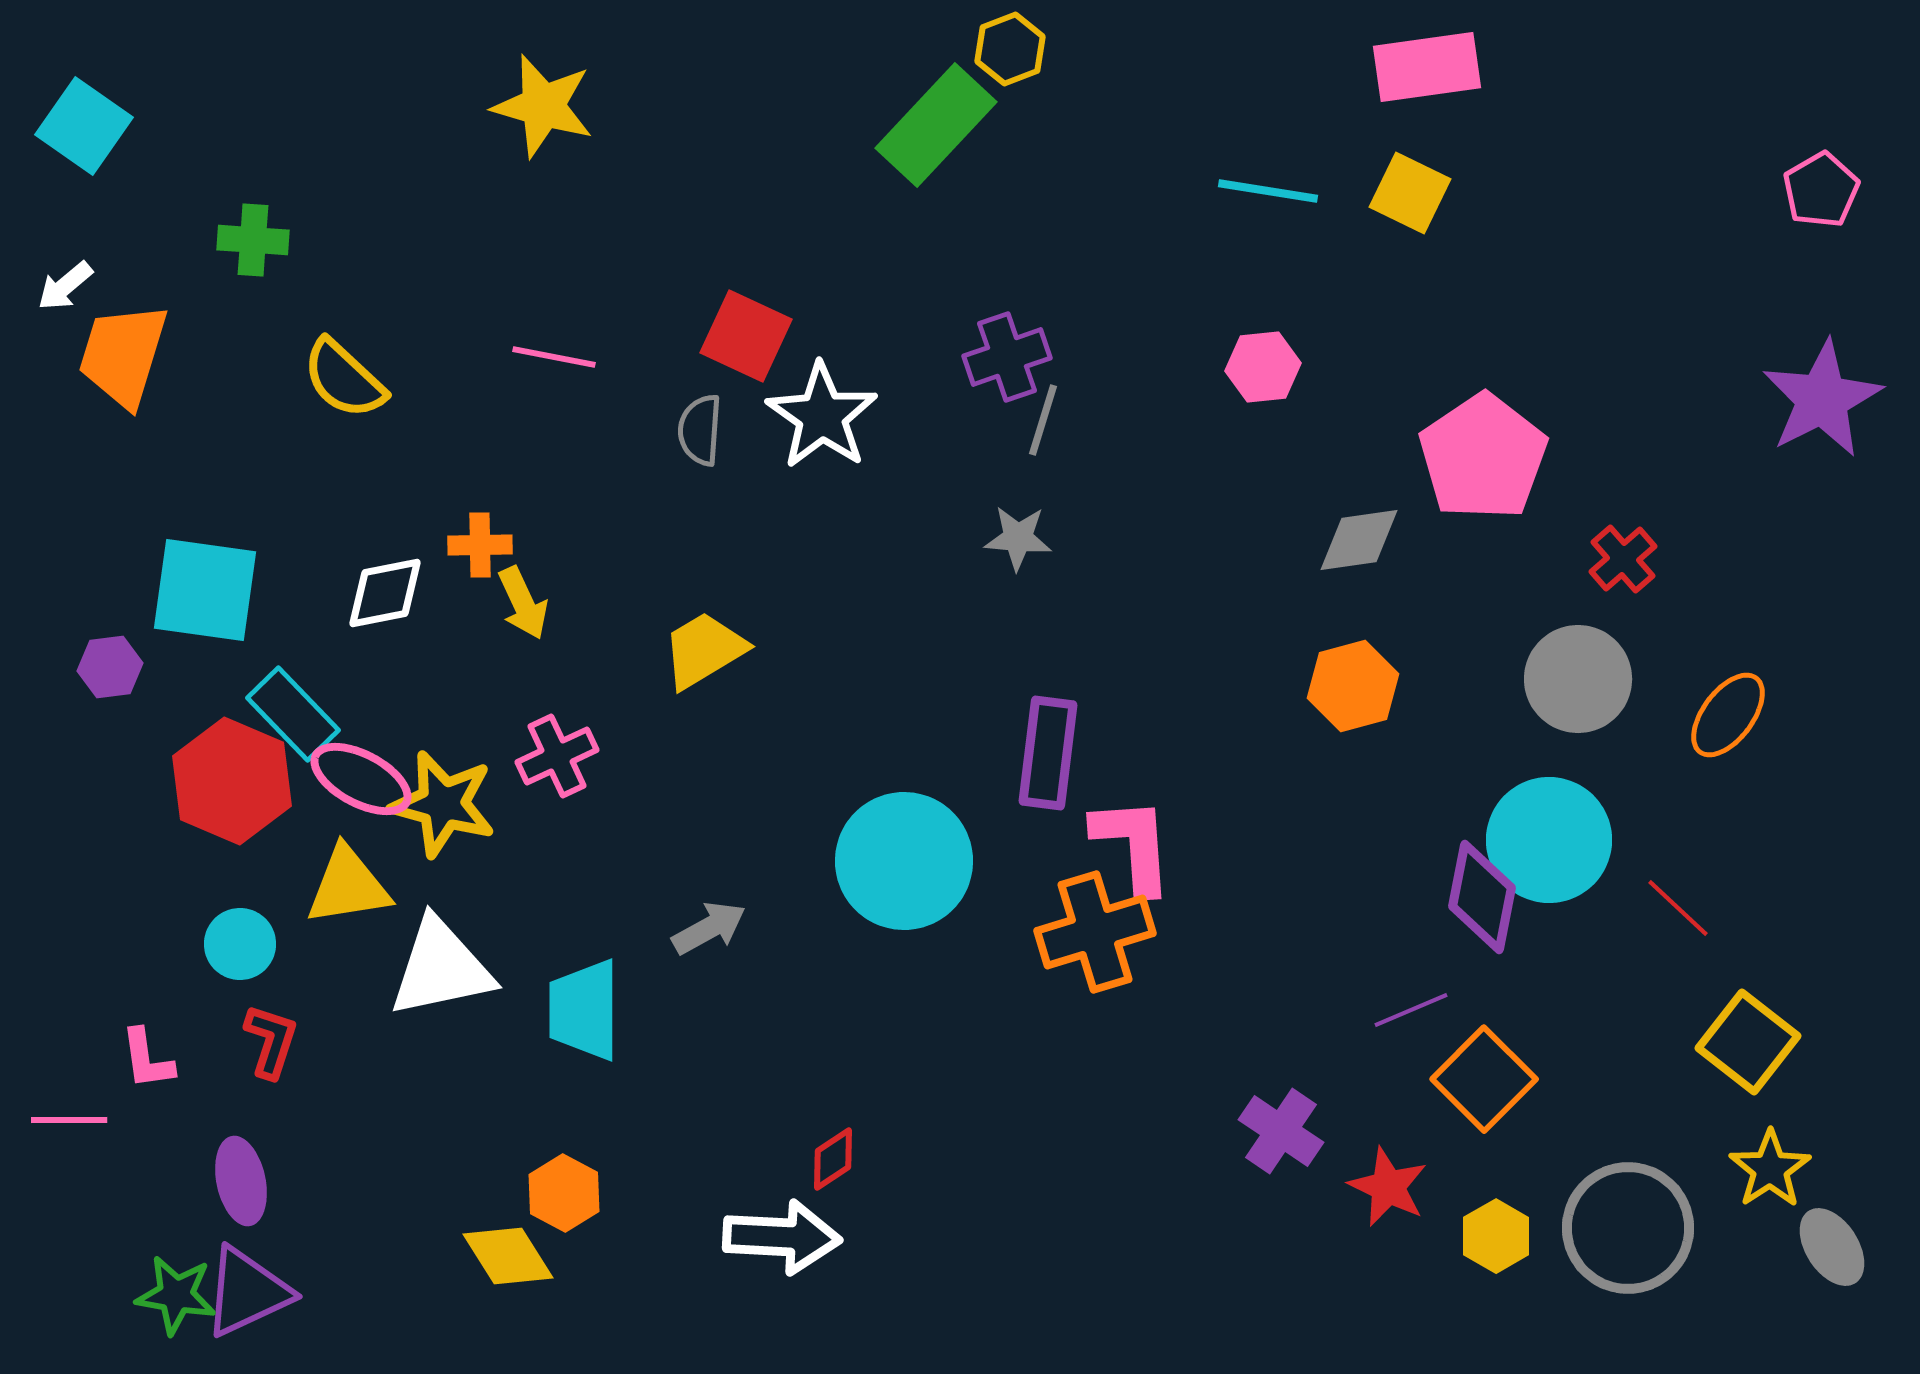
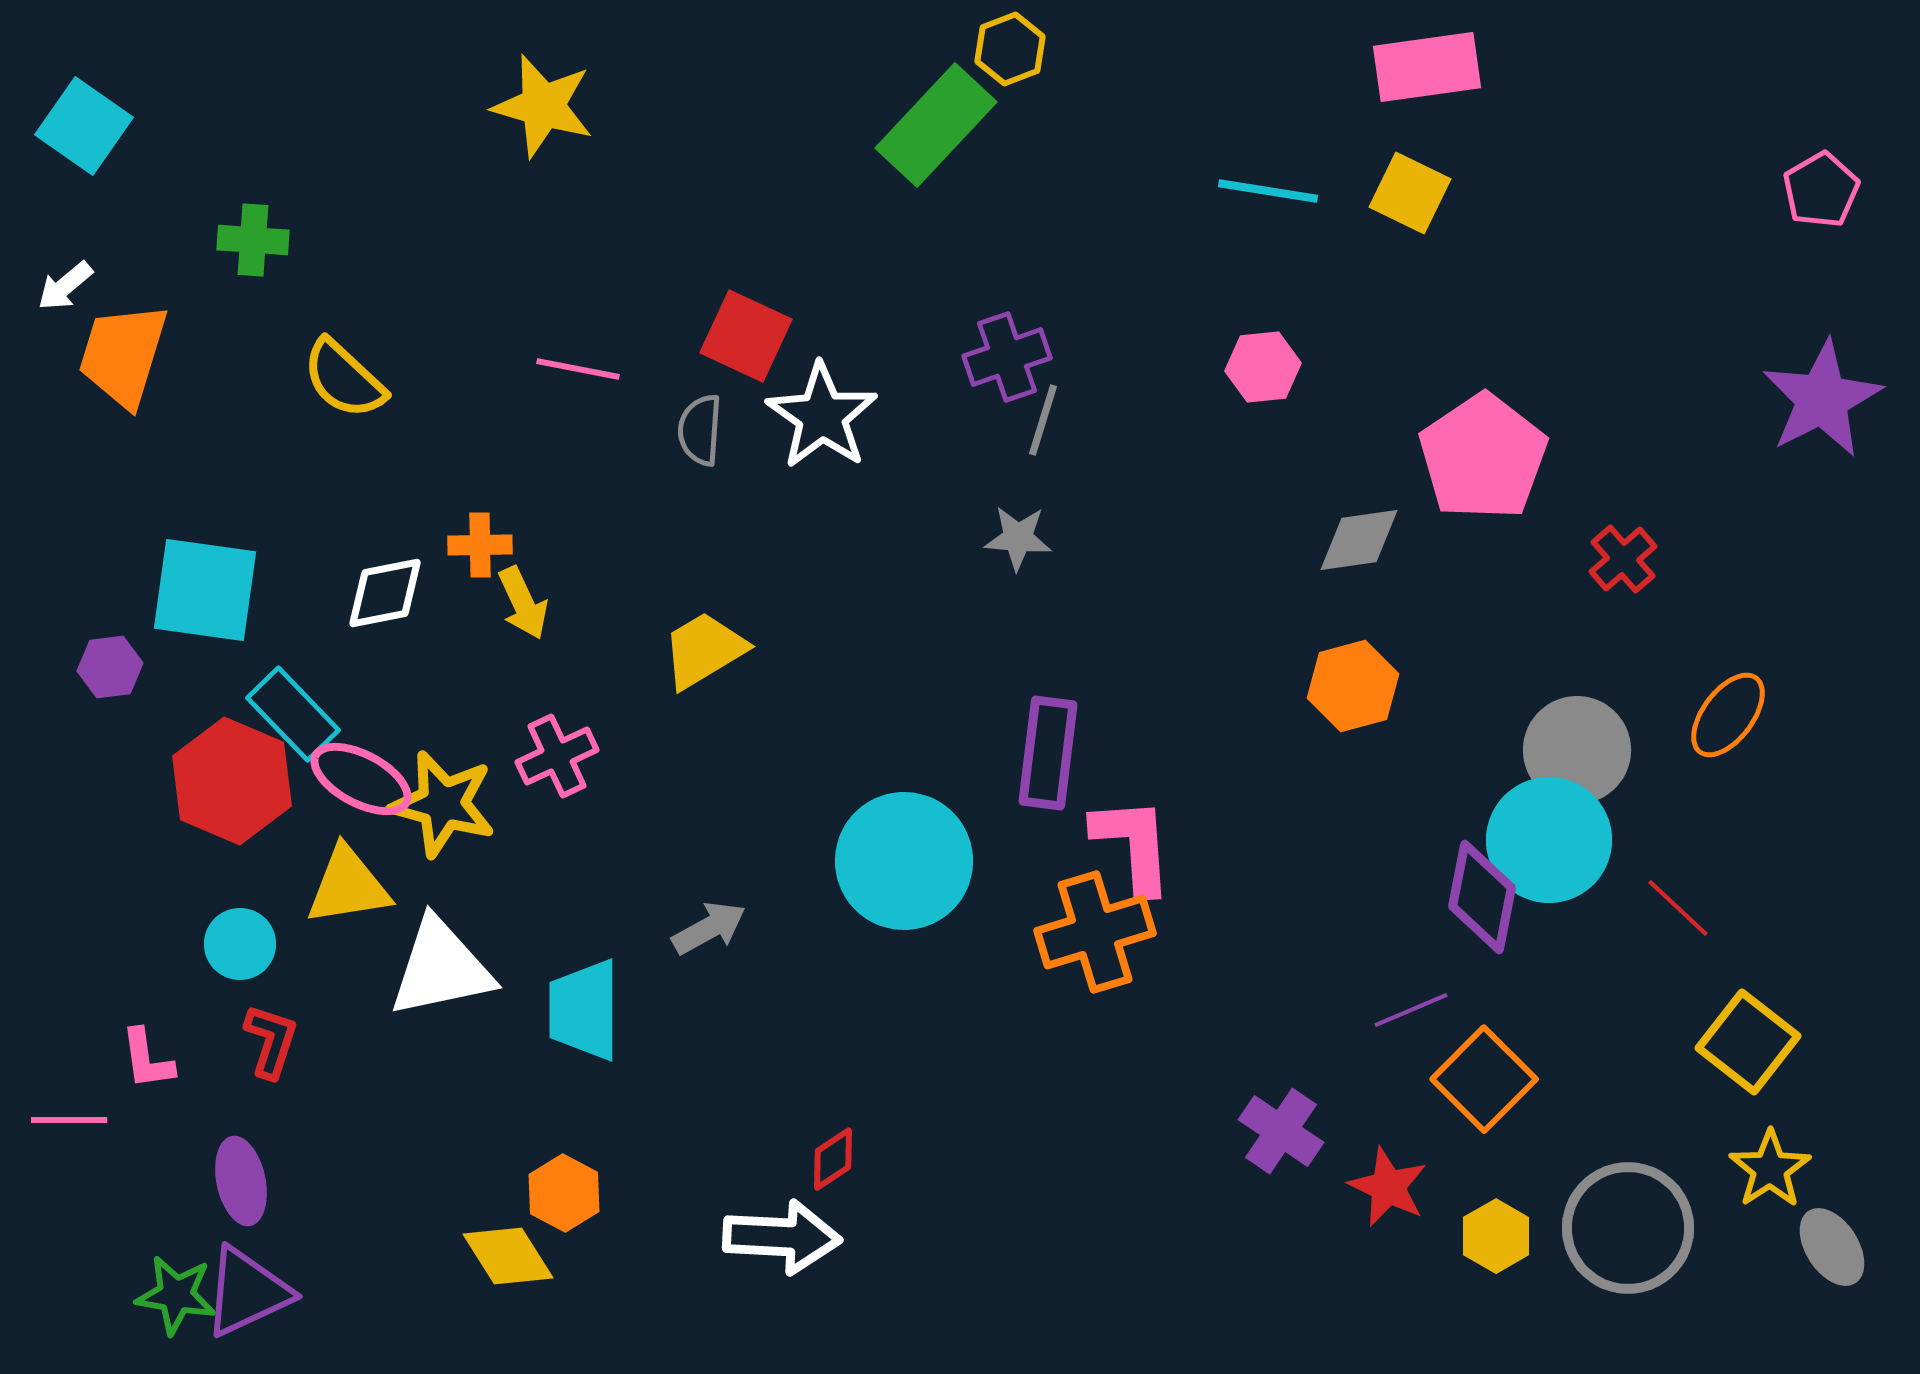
pink line at (554, 357): moved 24 px right, 12 px down
gray circle at (1578, 679): moved 1 px left, 71 px down
